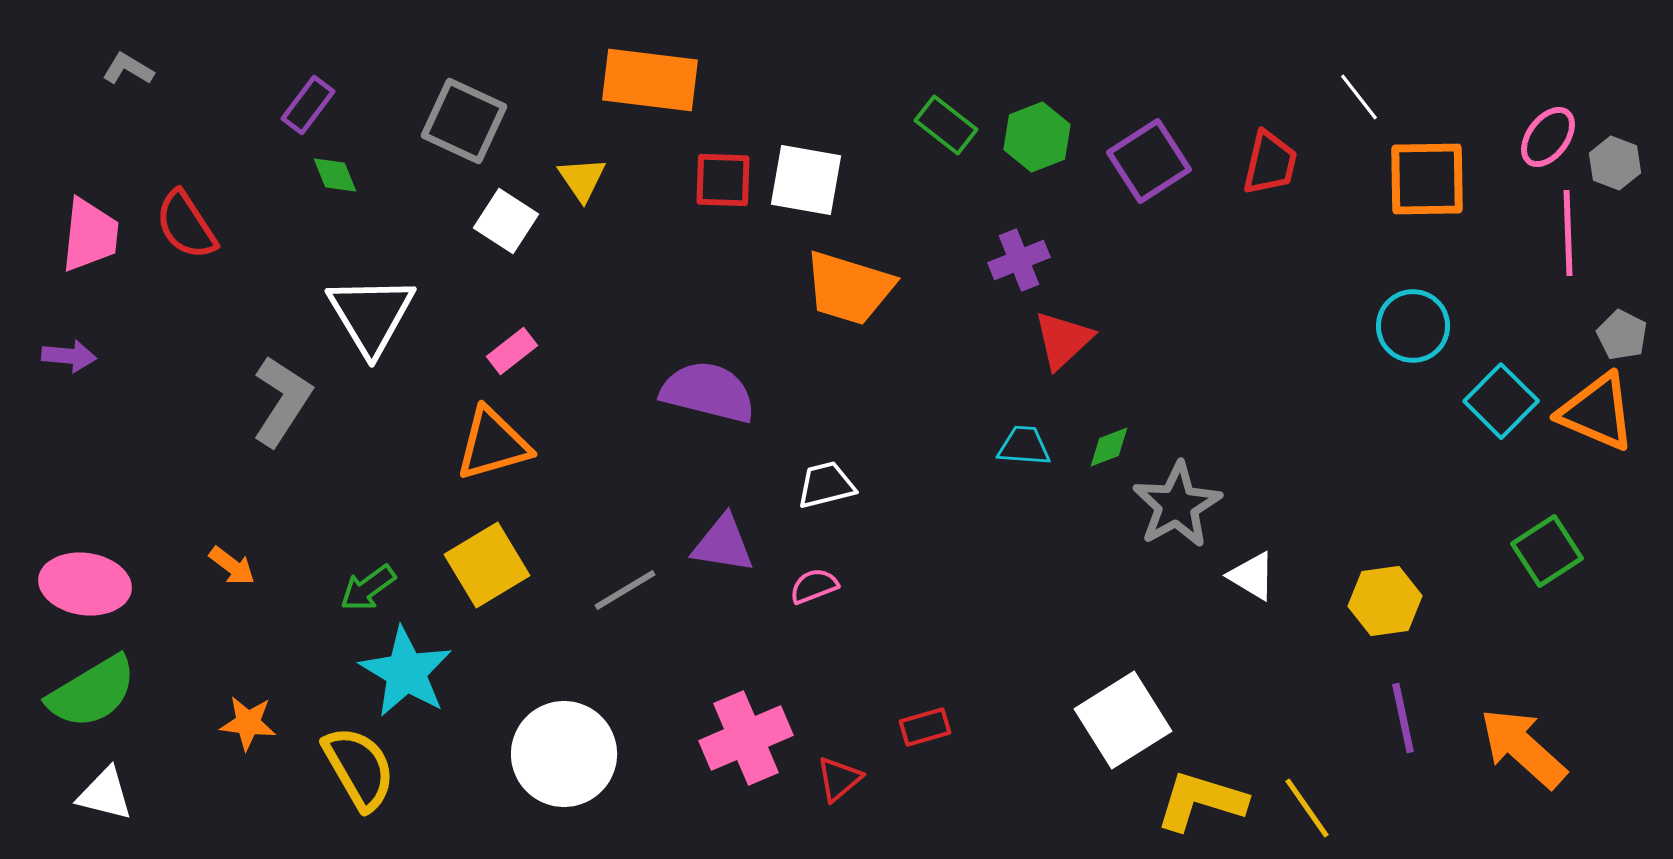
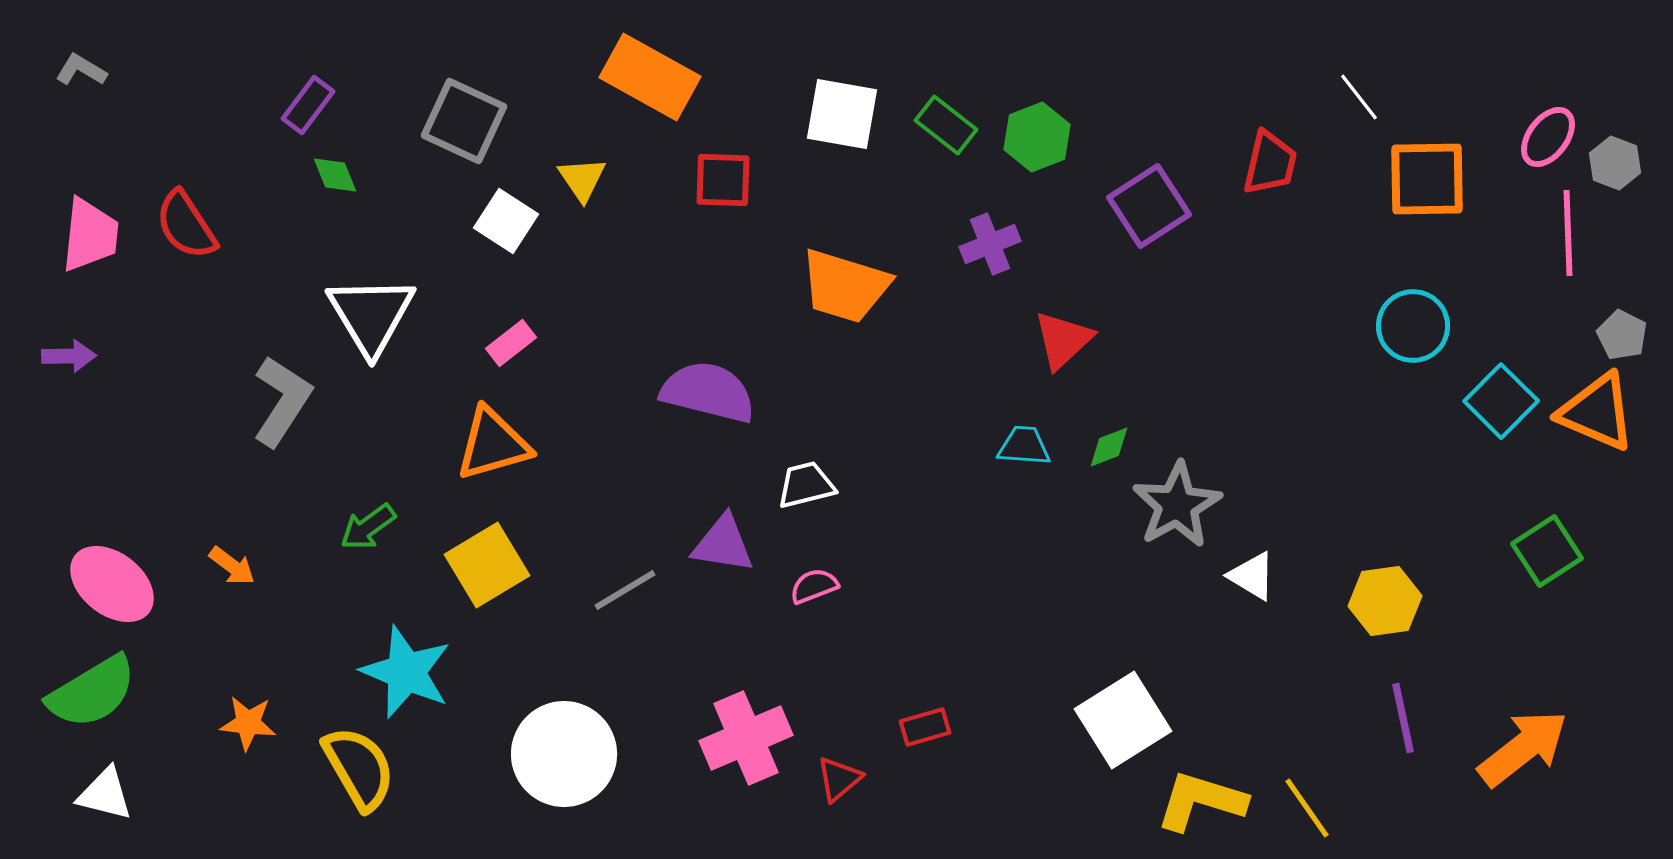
gray L-shape at (128, 69): moved 47 px left, 1 px down
orange rectangle at (650, 80): moved 3 px up; rotated 22 degrees clockwise
purple square at (1149, 161): moved 45 px down
white square at (806, 180): moved 36 px right, 66 px up
purple cross at (1019, 260): moved 29 px left, 16 px up
orange trapezoid at (849, 288): moved 4 px left, 2 px up
pink rectangle at (512, 351): moved 1 px left, 8 px up
purple arrow at (69, 356): rotated 6 degrees counterclockwise
white trapezoid at (826, 485): moved 20 px left
pink ellipse at (85, 584): moved 27 px right; rotated 30 degrees clockwise
green arrow at (368, 588): moved 61 px up
cyan star at (406, 672): rotated 8 degrees counterclockwise
orange arrow at (1523, 748): rotated 100 degrees clockwise
